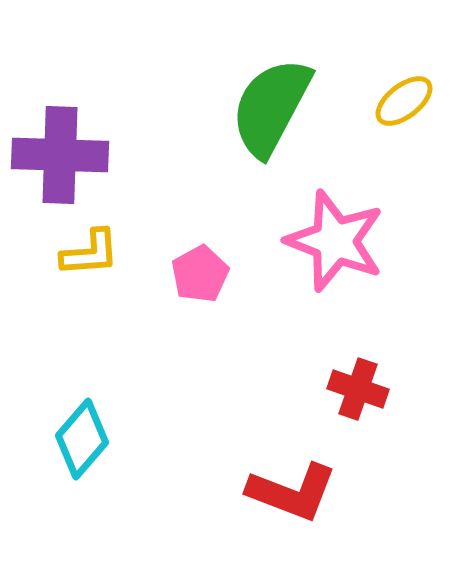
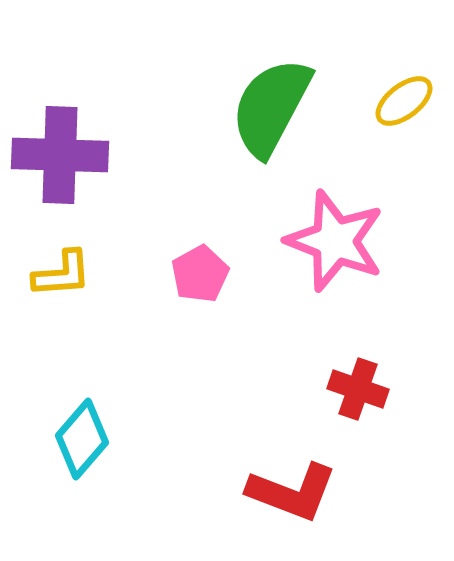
yellow L-shape: moved 28 px left, 21 px down
